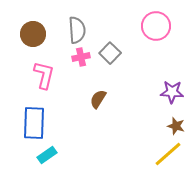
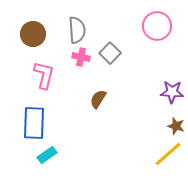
pink circle: moved 1 px right
pink cross: rotated 24 degrees clockwise
